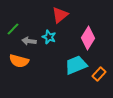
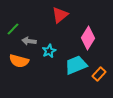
cyan star: moved 14 px down; rotated 24 degrees clockwise
